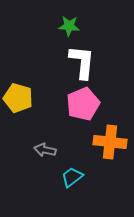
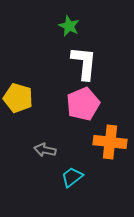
green star: rotated 20 degrees clockwise
white L-shape: moved 2 px right, 1 px down
